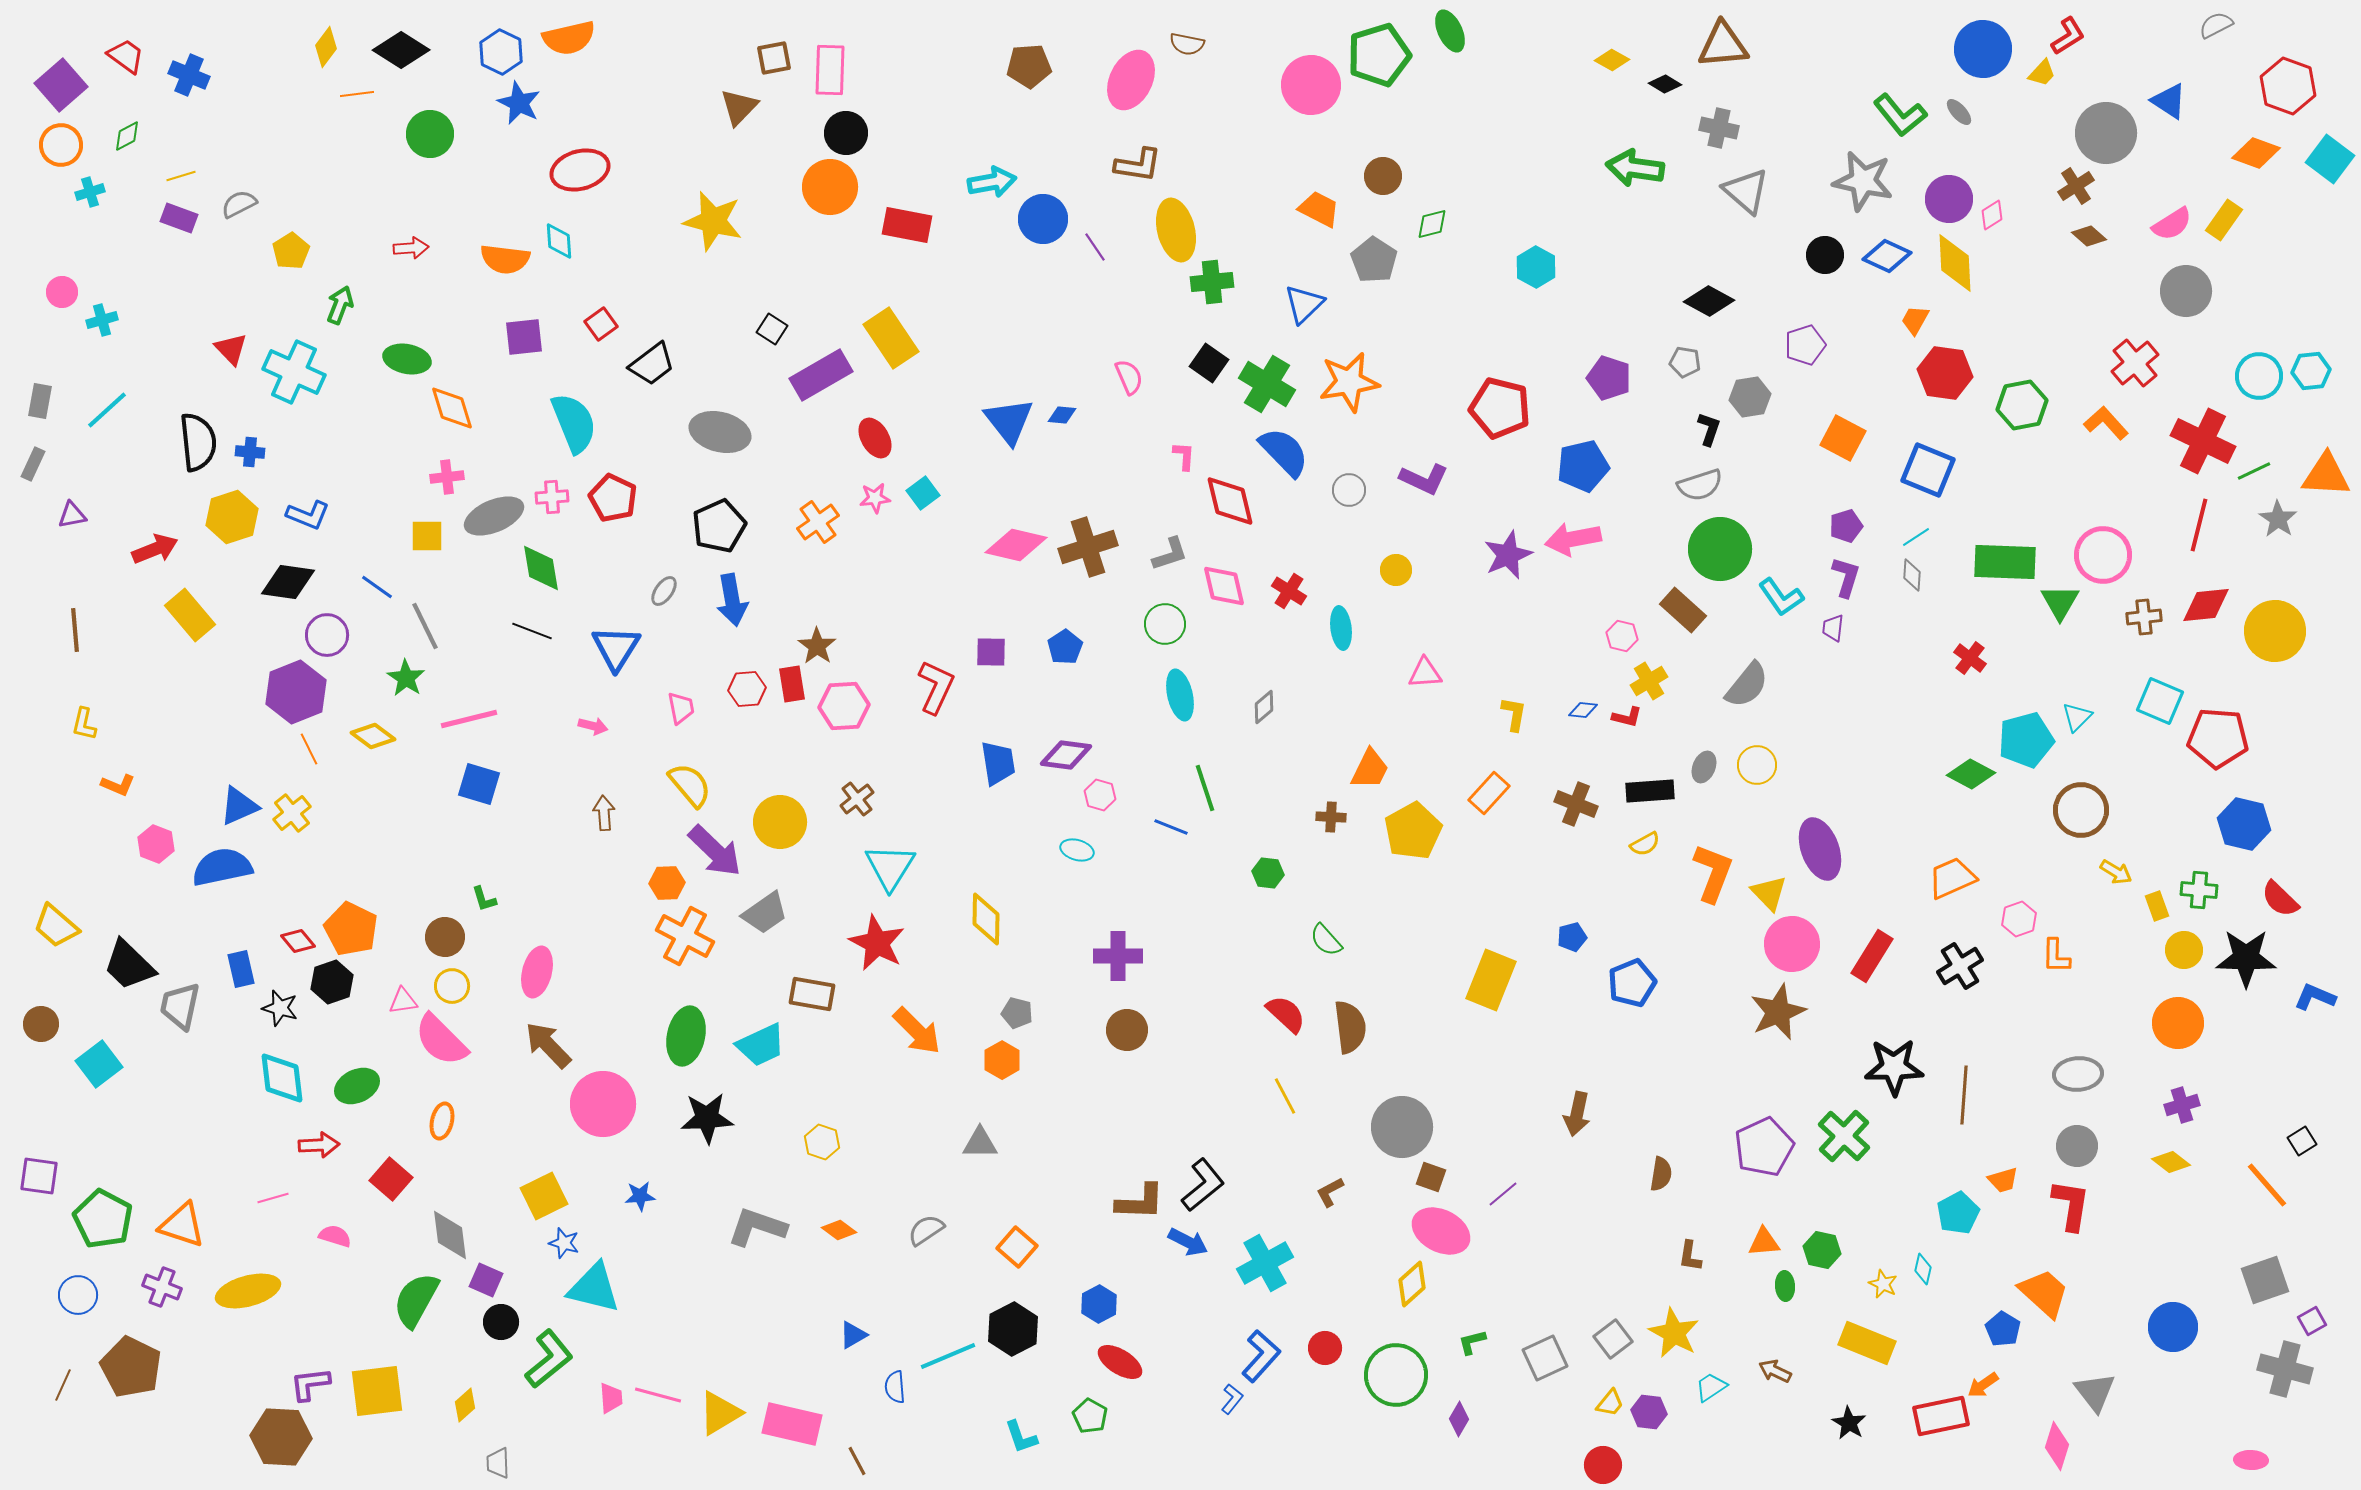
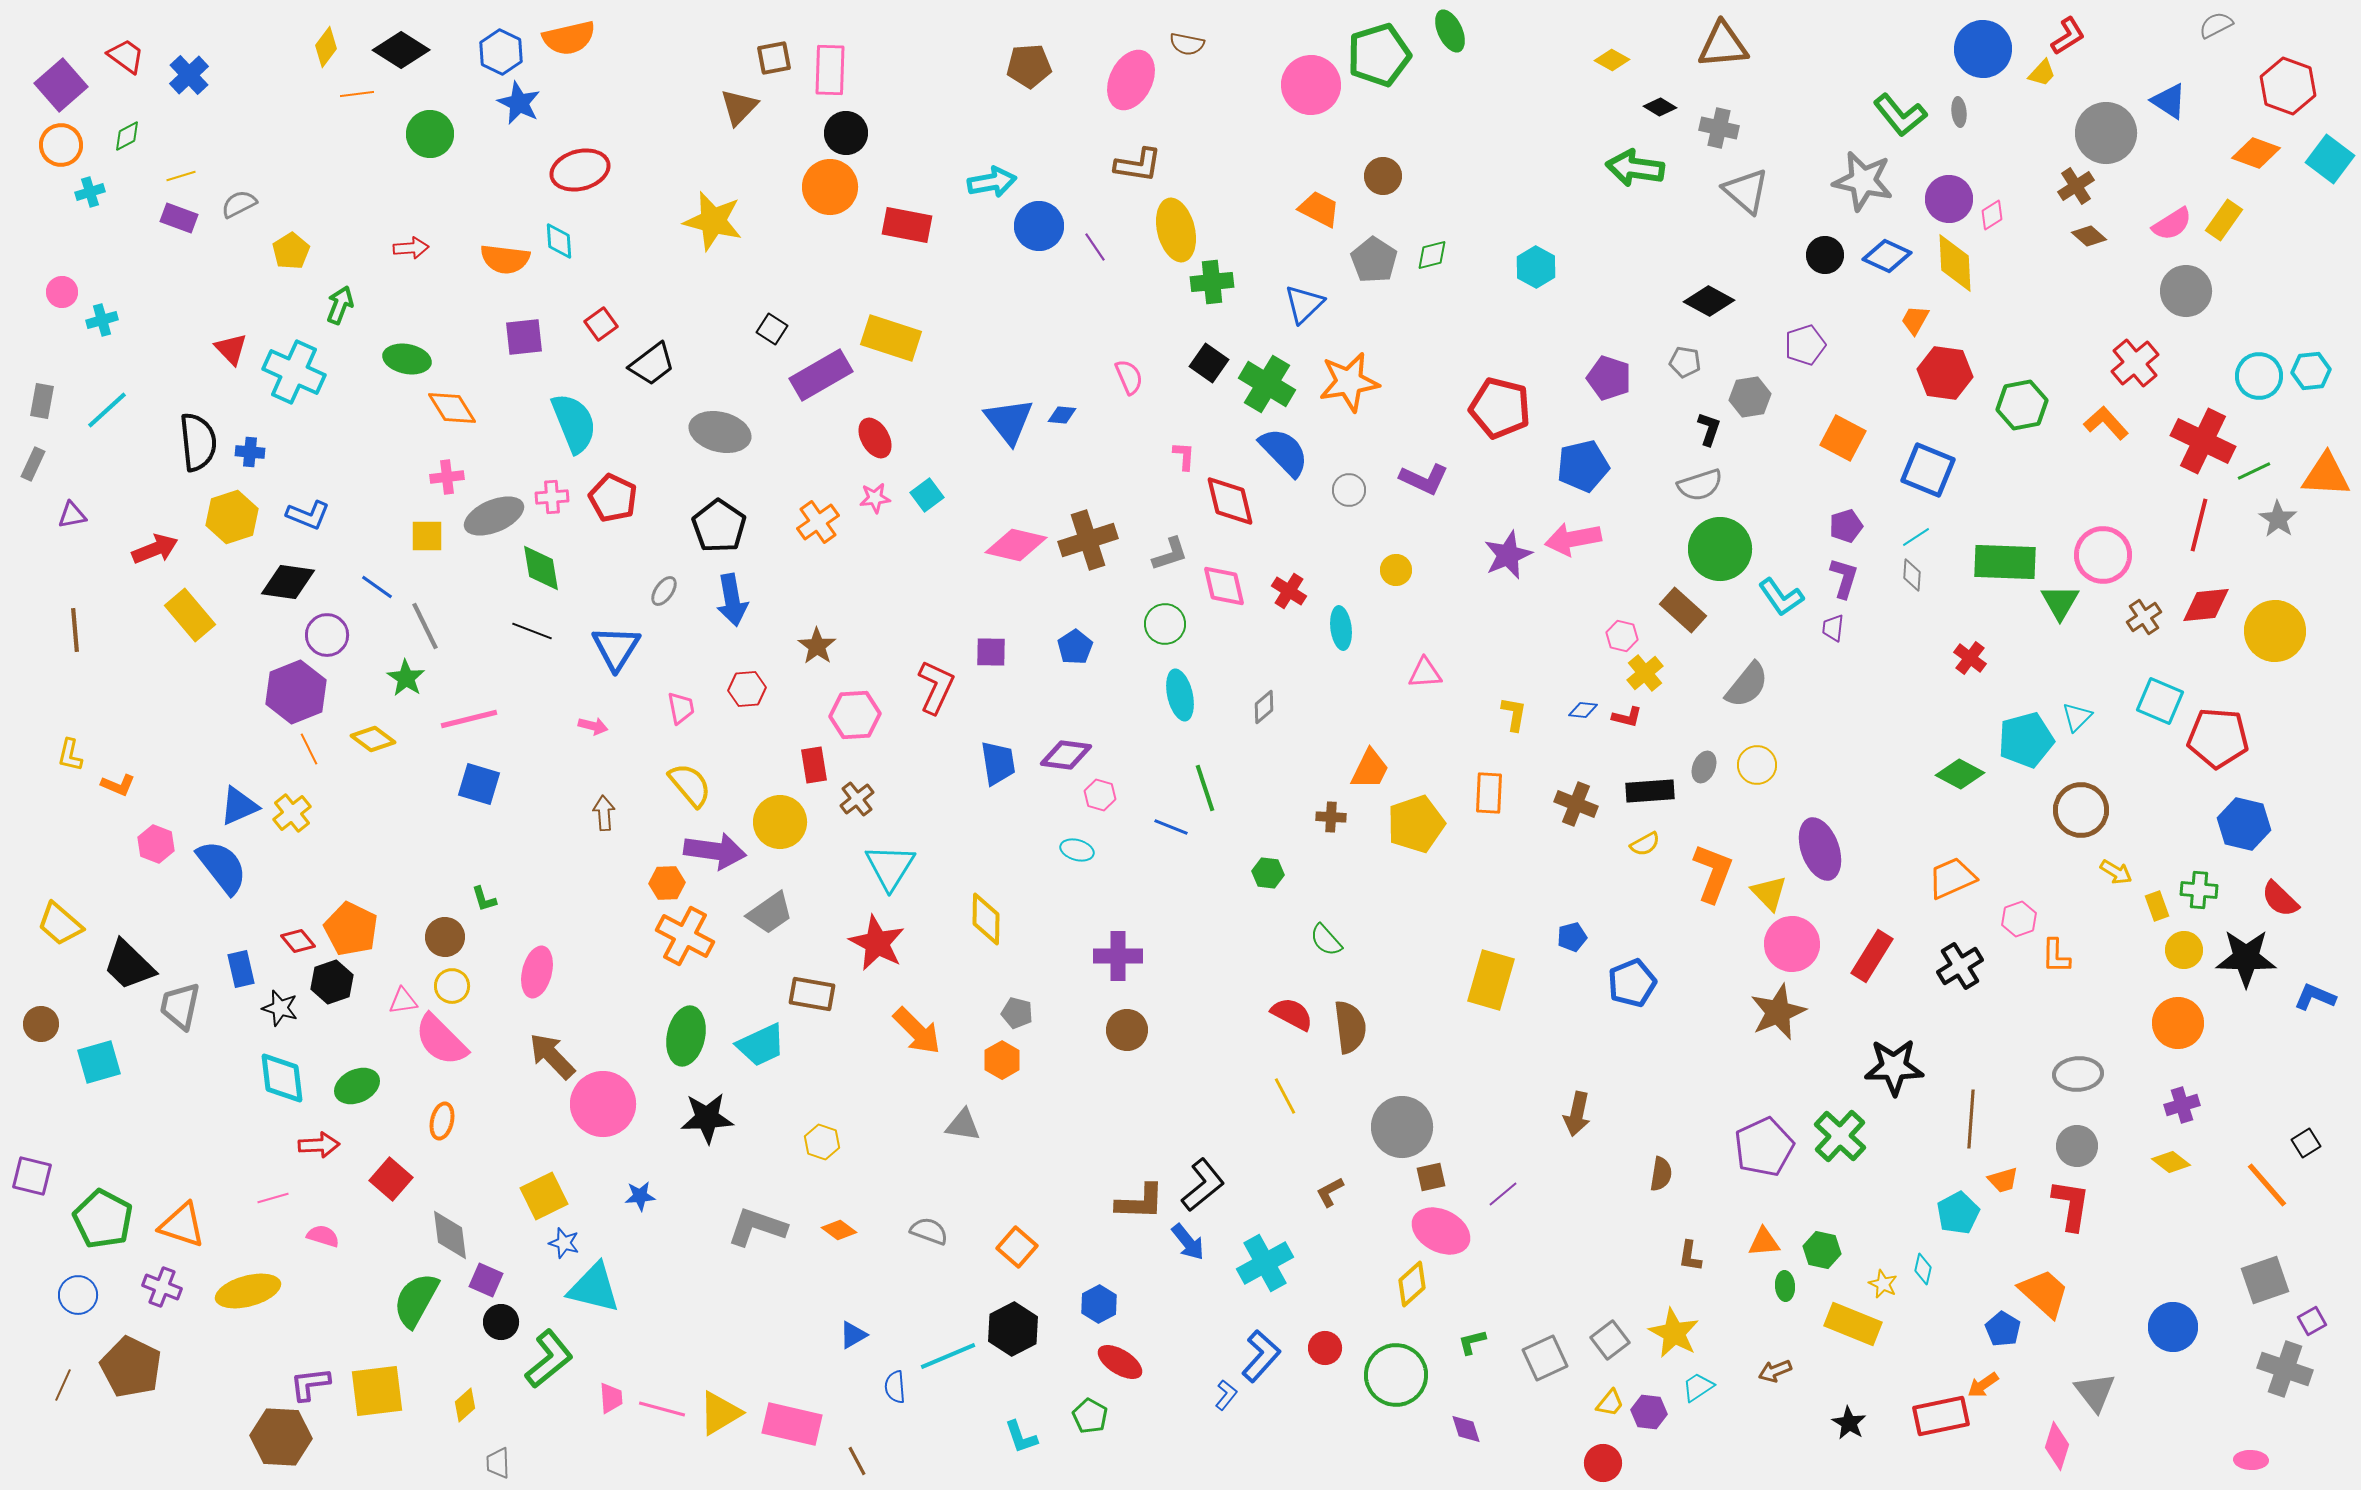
blue cross at (189, 75): rotated 24 degrees clockwise
black diamond at (1665, 84): moved 5 px left, 23 px down
gray ellipse at (1959, 112): rotated 36 degrees clockwise
blue circle at (1043, 219): moved 4 px left, 7 px down
green diamond at (1432, 224): moved 31 px down
yellow rectangle at (891, 338): rotated 38 degrees counterclockwise
gray rectangle at (40, 401): moved 2 px right
orange diamond at (452, 408): rotated 15 degrees counterclockwise
cyan square at (923, 493): moved 4 px right, 2 px down
black pentagon at (719, 526): rotated 14 degrees counterclockwise
brown cross at (1088, 547): moved 7 px up
purple L-shape at (1846, 577): moved 2 px left, 1 px down
brown cross at (2144, 617): rotated 28 degrees counterclockwise
blue pentagon at (1065, 647): moved 10 px right
yellow cross at (1649, 681): moved 4 px left, 8 px up; rotated 9 degrees counterclockwise
red rectangle at (792, 684): moved 22 px right, 81 px down
pink hexagon at (844, 706): moved 11 px right, 9 px down
yellow L-shape at (84, 724): moved 14 px left, 31 px down
yellow diamond at (373, 736): moved 3 px down
green diamond at (1971, 774): moved 11 px left
orange rectangle at (1489, 793): rotated 39 degrees counterclockwise
yellow pentagon at (1413, 831): moved 3 px right, 7 px up; rotated 10 degrees clockwise
purple arrow at (715, 851): rotated 36 degrees counterclockwise
blue semicircle at (222, 867): rotated 64 degrees clockwise
gray trapezoid at (765, 913): moved 5 px right
yellow trapezoid at (56, 926): moved 4 px right, 2 px up
yellow rectangle at (1491, 980): rotated 6 degrees counterclockwise
red semicircle at (1286, 1014): moved 6 px right; rotated 15 degrees counterclockwise
brown arrow at (548, 1045): moved 4 px right, 11 px down
cyan square at (99, 1064): moved 2 px up; rotated 21 degrees clockwise
brown line at (1964, 1095): moved 7 px right, 24 px down
green cross at (1844, 1136): moved 4 px left
black square at (2302, 1141): moved 4 px right, 2 px down
gray triangle at (980, 1143): moved 17 px left, 18 px up; rotated 9 degrees clockwise
purple square at (39, 1176): moved 7 px left; rotated 6 degrees clockwise
brown square at (1431, 1177): rotated 32 degrees counterclockwise
gray semicircle at (926, 1230): moved 3 px right, 1 px down; rotated 54 degrees clockwise
pink semicircle at (335, 1236): moved 12 px left
blue arrow at (1188, 1242): rotated 24 degrees clockwise
gray square at (1613, 1339): moved 3 px left, 1 px down
yellow rectangle at (1867, 1343): moved 14 px left, 19 px up
gray cross at (2285, 1369): rotated 4 degrees clockwise
brown arrow at (1775, 1371): rotated 48 degrees counterclockwise
cyan trapezoid at (1711, 1387): moved 13 px left
pink line at (658, 1395): moved 4 px right, 14 px down
blue L-shape at (1232, 1399): moved 6 px left, 4 px up
purple diamond at (1459, 1419): moved 7 px right, 10 px down; rotated 48 degrees counterclockwise
red circle at (1603, 1465): moved 2 px up
